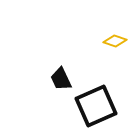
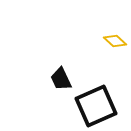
yellow diamond: rotated 25 degrees clockwise
